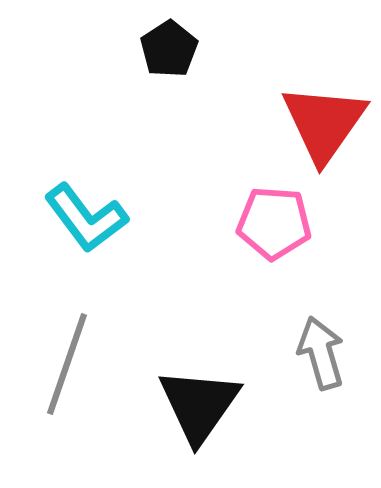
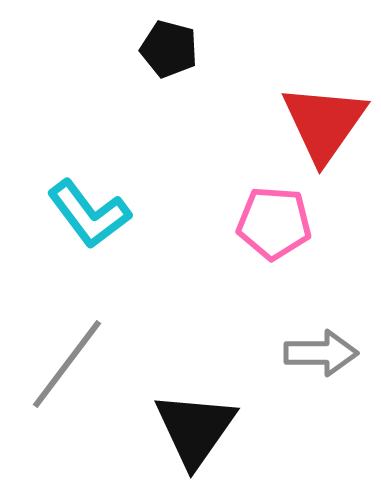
black pentagon: rotated 24 degrees counterclockwise
cyan L-shape: moved 3 px right, 4 px up
gray arrow: rotated 106 degrees clockwise
gray line: rotated 18 degrees clockwise
black triangle: moved 4 px left, 24 px down
